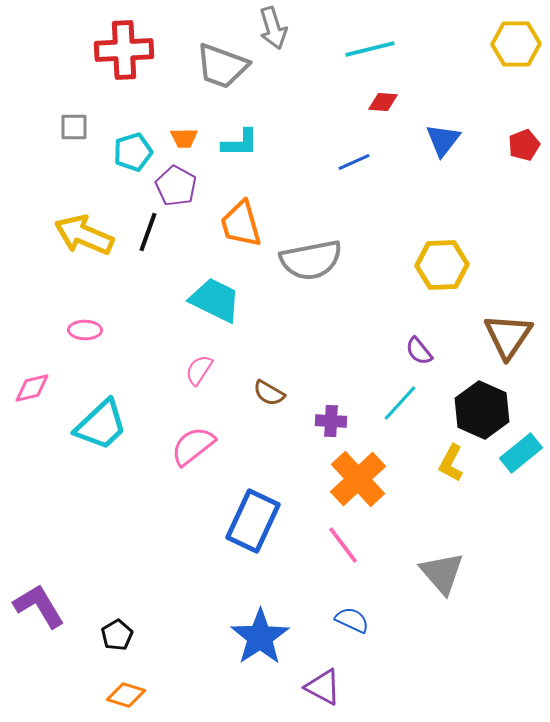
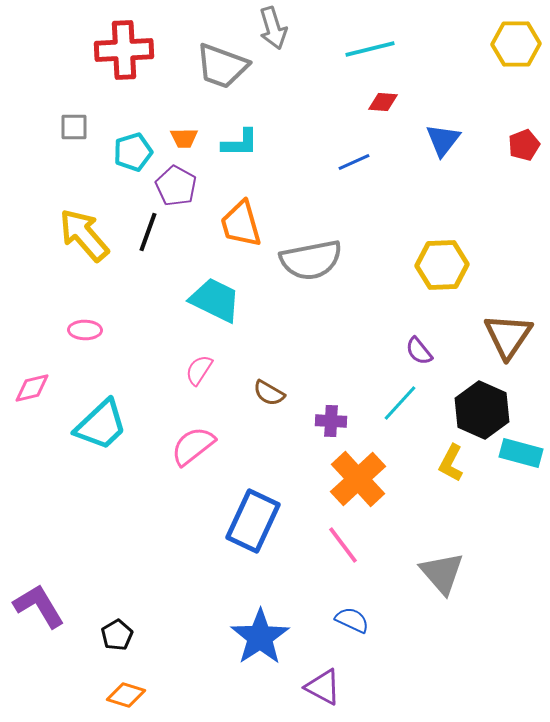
yellow arrow at (84, 235): rotated 26 degrees clockwise
cyan rectangle at (521, 453): rotated 54 degrees clockwise
